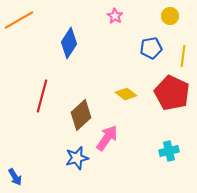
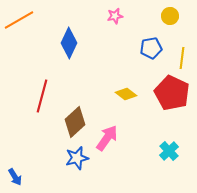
pink star: rotated 28 degrees clockwise
blue diamond: rotated 8 degrees counterclockwise
yellow line: moved 1 px left, 2 px down
brown diamond: moved 6 px left, 7 px down
cyan cross: rotated 30 degrees counterclockwise
